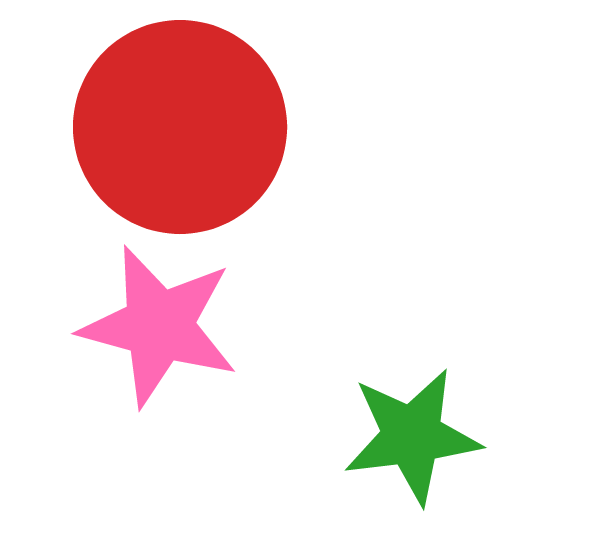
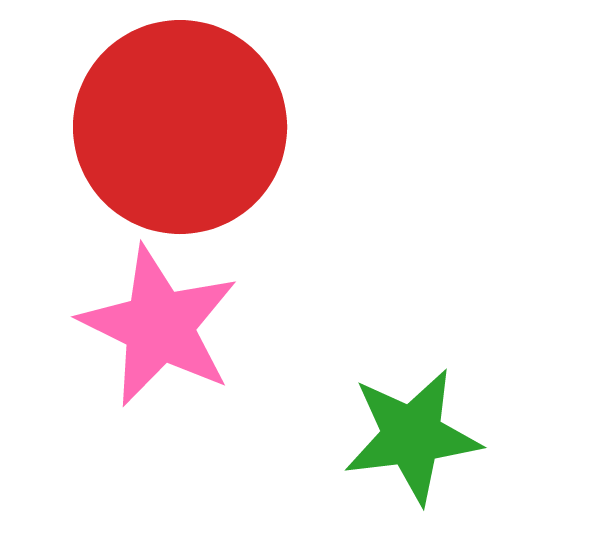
pink star: rotated 11 degrees clockwise
